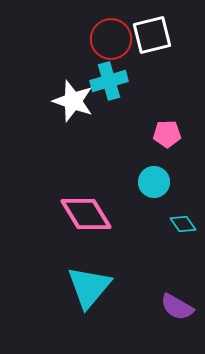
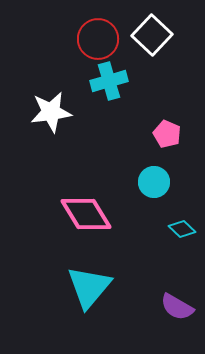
white square: rotated 33 degrees counterclockwise
red circle: moved 13 px left
white star: moved 22 px left, 11 px down; rotated 27 degrees counterclockwise
pink pentagon: rotated 24 degrees clockwise
cyan diamond: moved 1 px left, 5 px down; rotated 12 degrees counterclockwise
